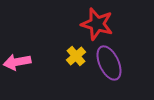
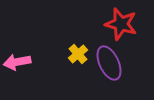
red star: moved 24 px right
yellow cross: moved 2 px right, 2 px up
